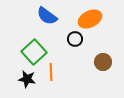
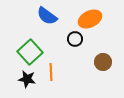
green square: moved 4 px left
